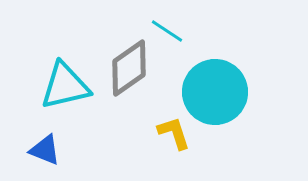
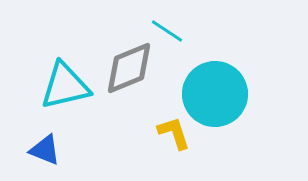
gray diamond: rotated 12 degrees clockwise
cyan circle: moved 2 px down
